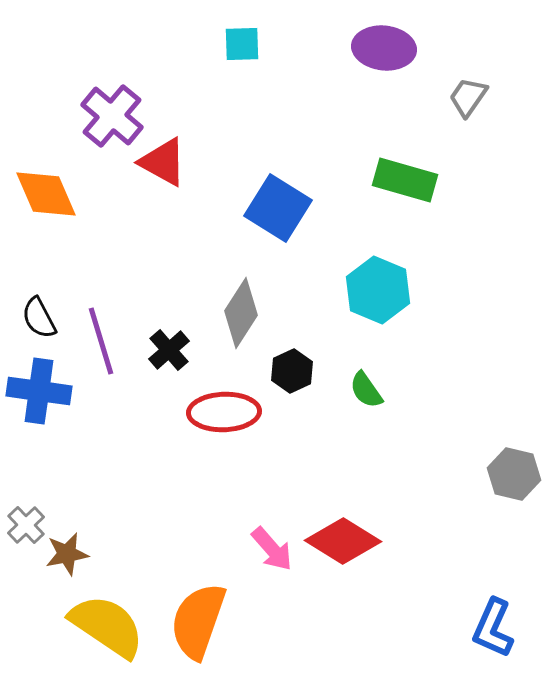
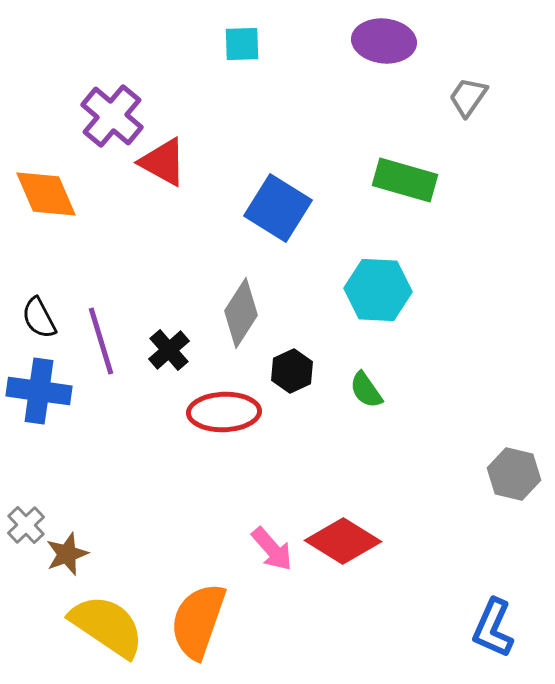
purple ellipse: moved 7 px up
cyan hexagon: rotated 20 degrees counterclockwise
brown star: rotated 9 degrees counterclockwise
